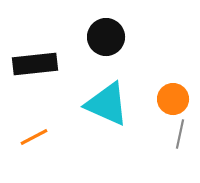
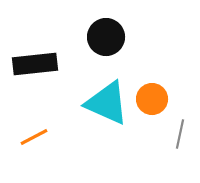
orange circle: moved 21 px left
cyan triangle: moved 1 px up
